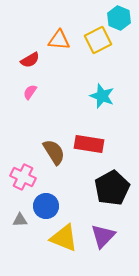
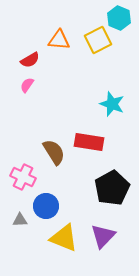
pink semicircle: moved 3 px left, 7 px up
cyan star: moved 10 px right, 8 px down
red rectangle: moved 2 px up
